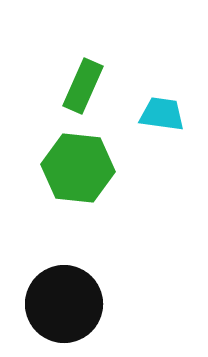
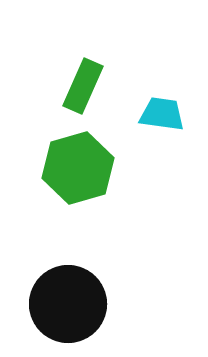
green hexagon: rotated 22 degrees counterclockwise
black circle: moved 4 px right
